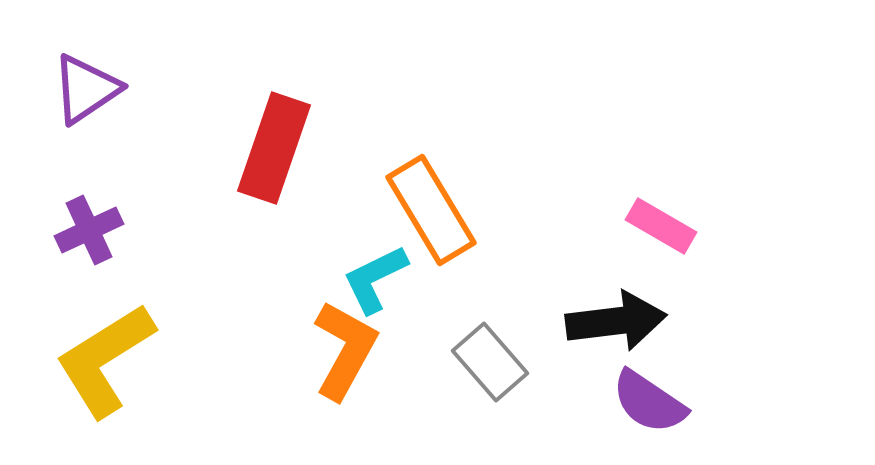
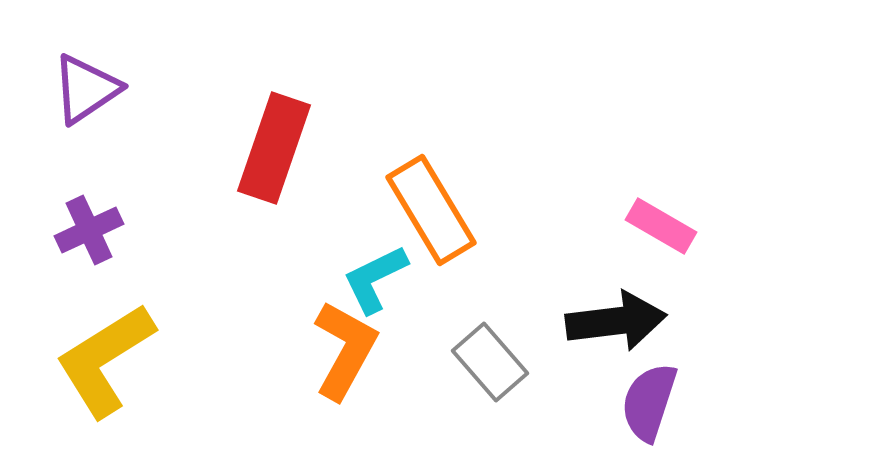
purple semicircle: rotated 74 degrees clockwise
